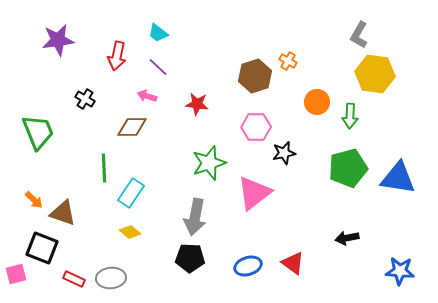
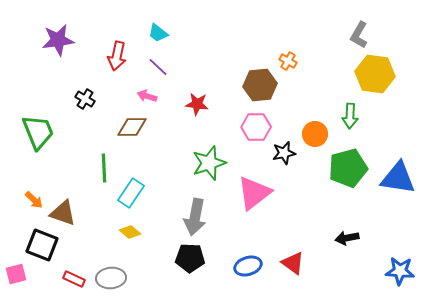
brown hexagon: moved 5 px right, 9 px down; rotated 12 degrees clockwise
orange circle: moved 2 px left, 32 px down
black square: moved 3 px up
